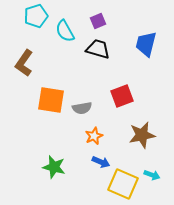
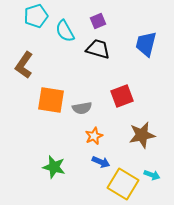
brown L-shape: moved 2 px down
yellow square: rotated 8 degrees clockwise
